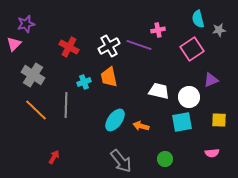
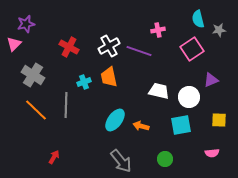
purple line: moved 6 px down
cyan square: moved 1 px left, 3 px down
